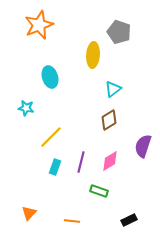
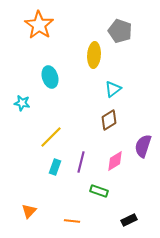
orange star: rotated 16 degrees counterclockwise
gray pentagon: moved 1 px right, 1 px up
yellow ellipse: moved 1 px right
cyan star: moved 4 px left, 5 px up
pink diamond: moved 5 px right
orange triangle: moved 2 px up
